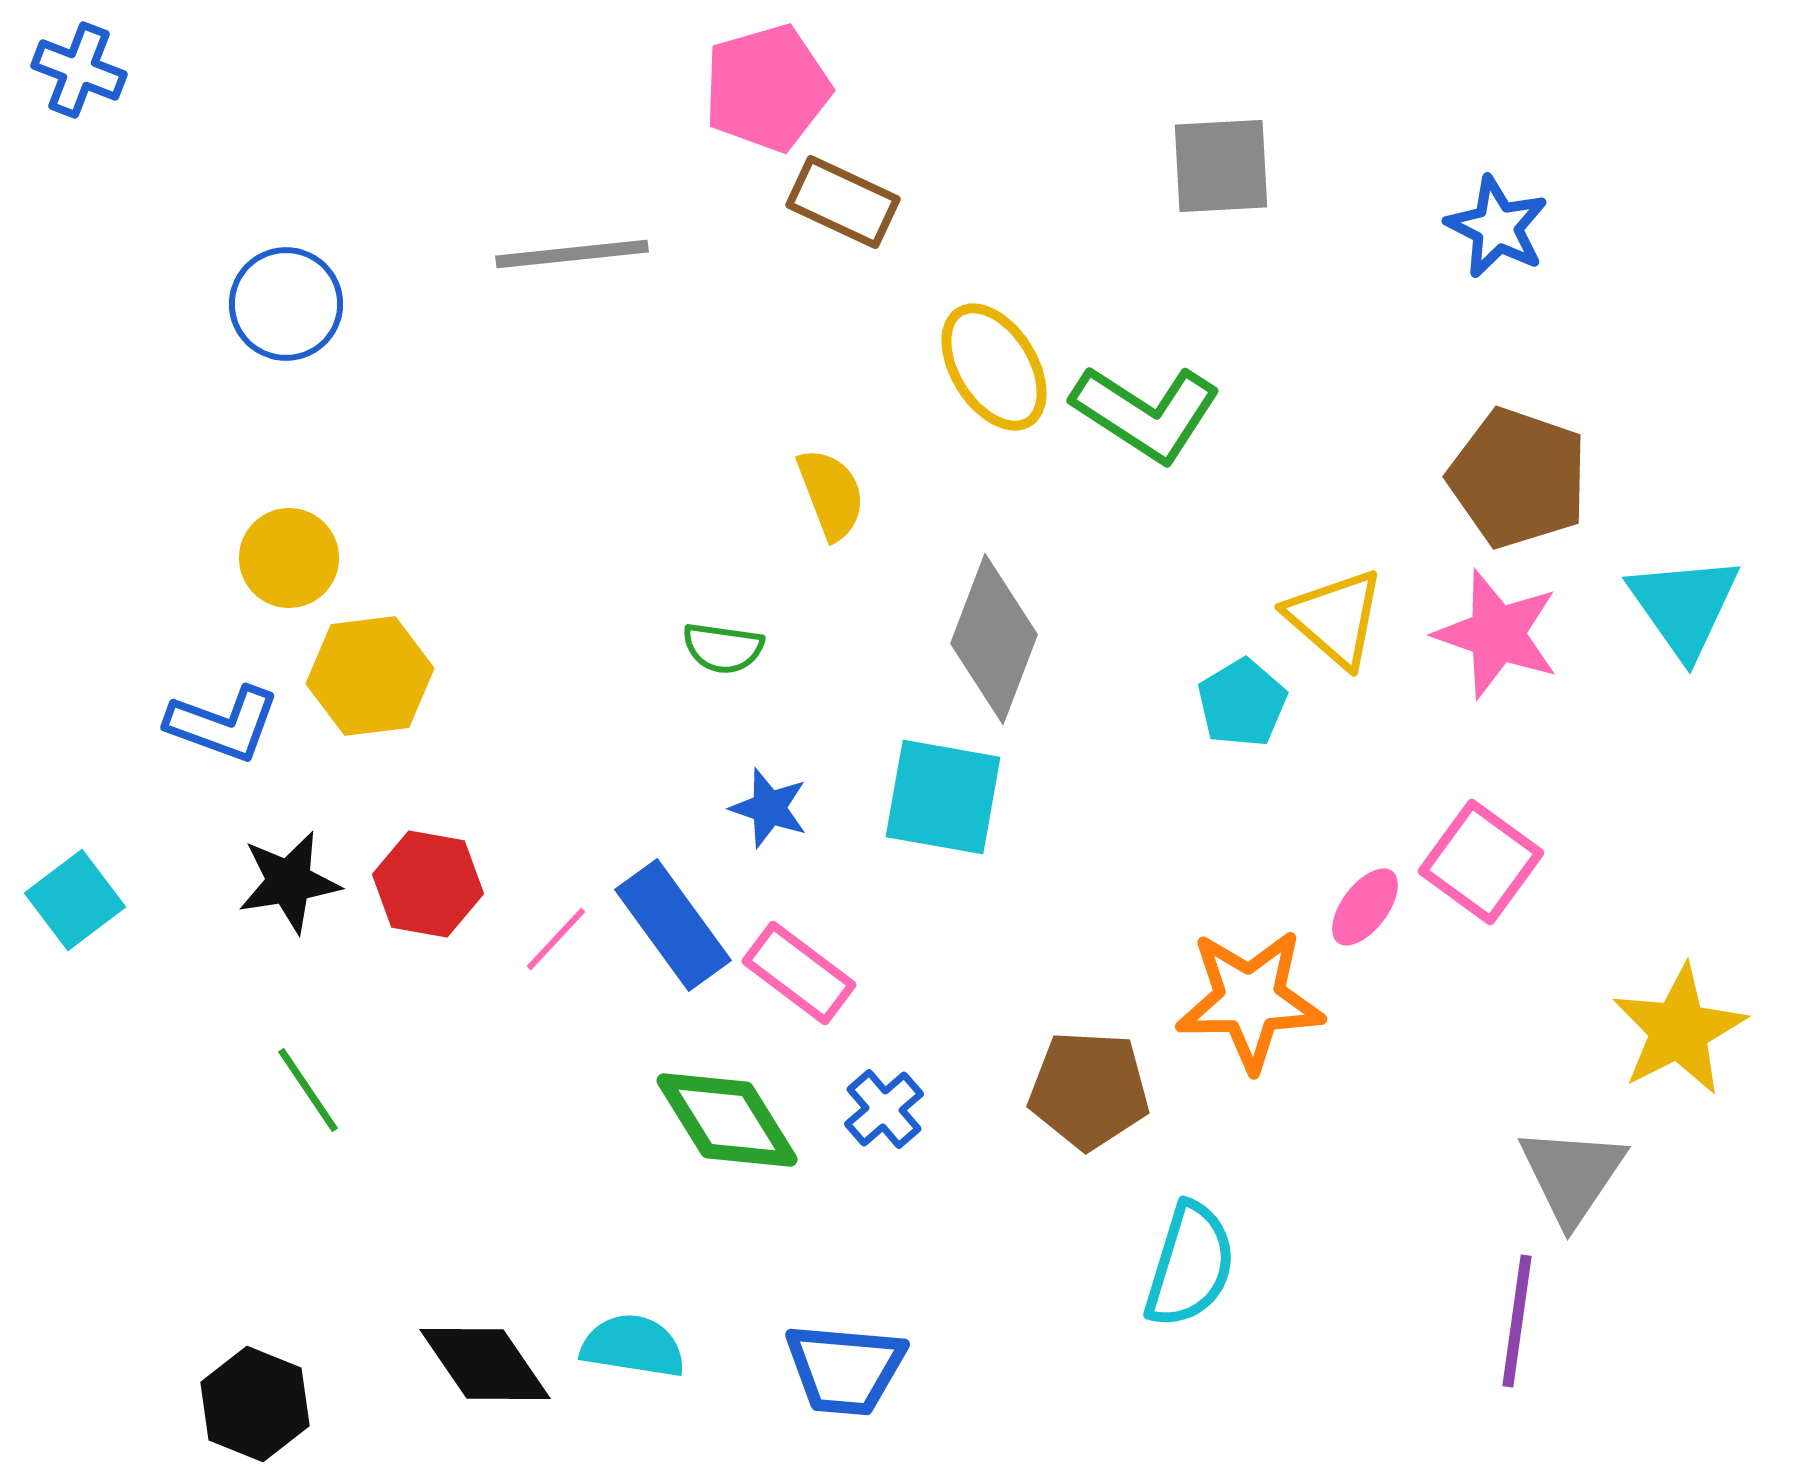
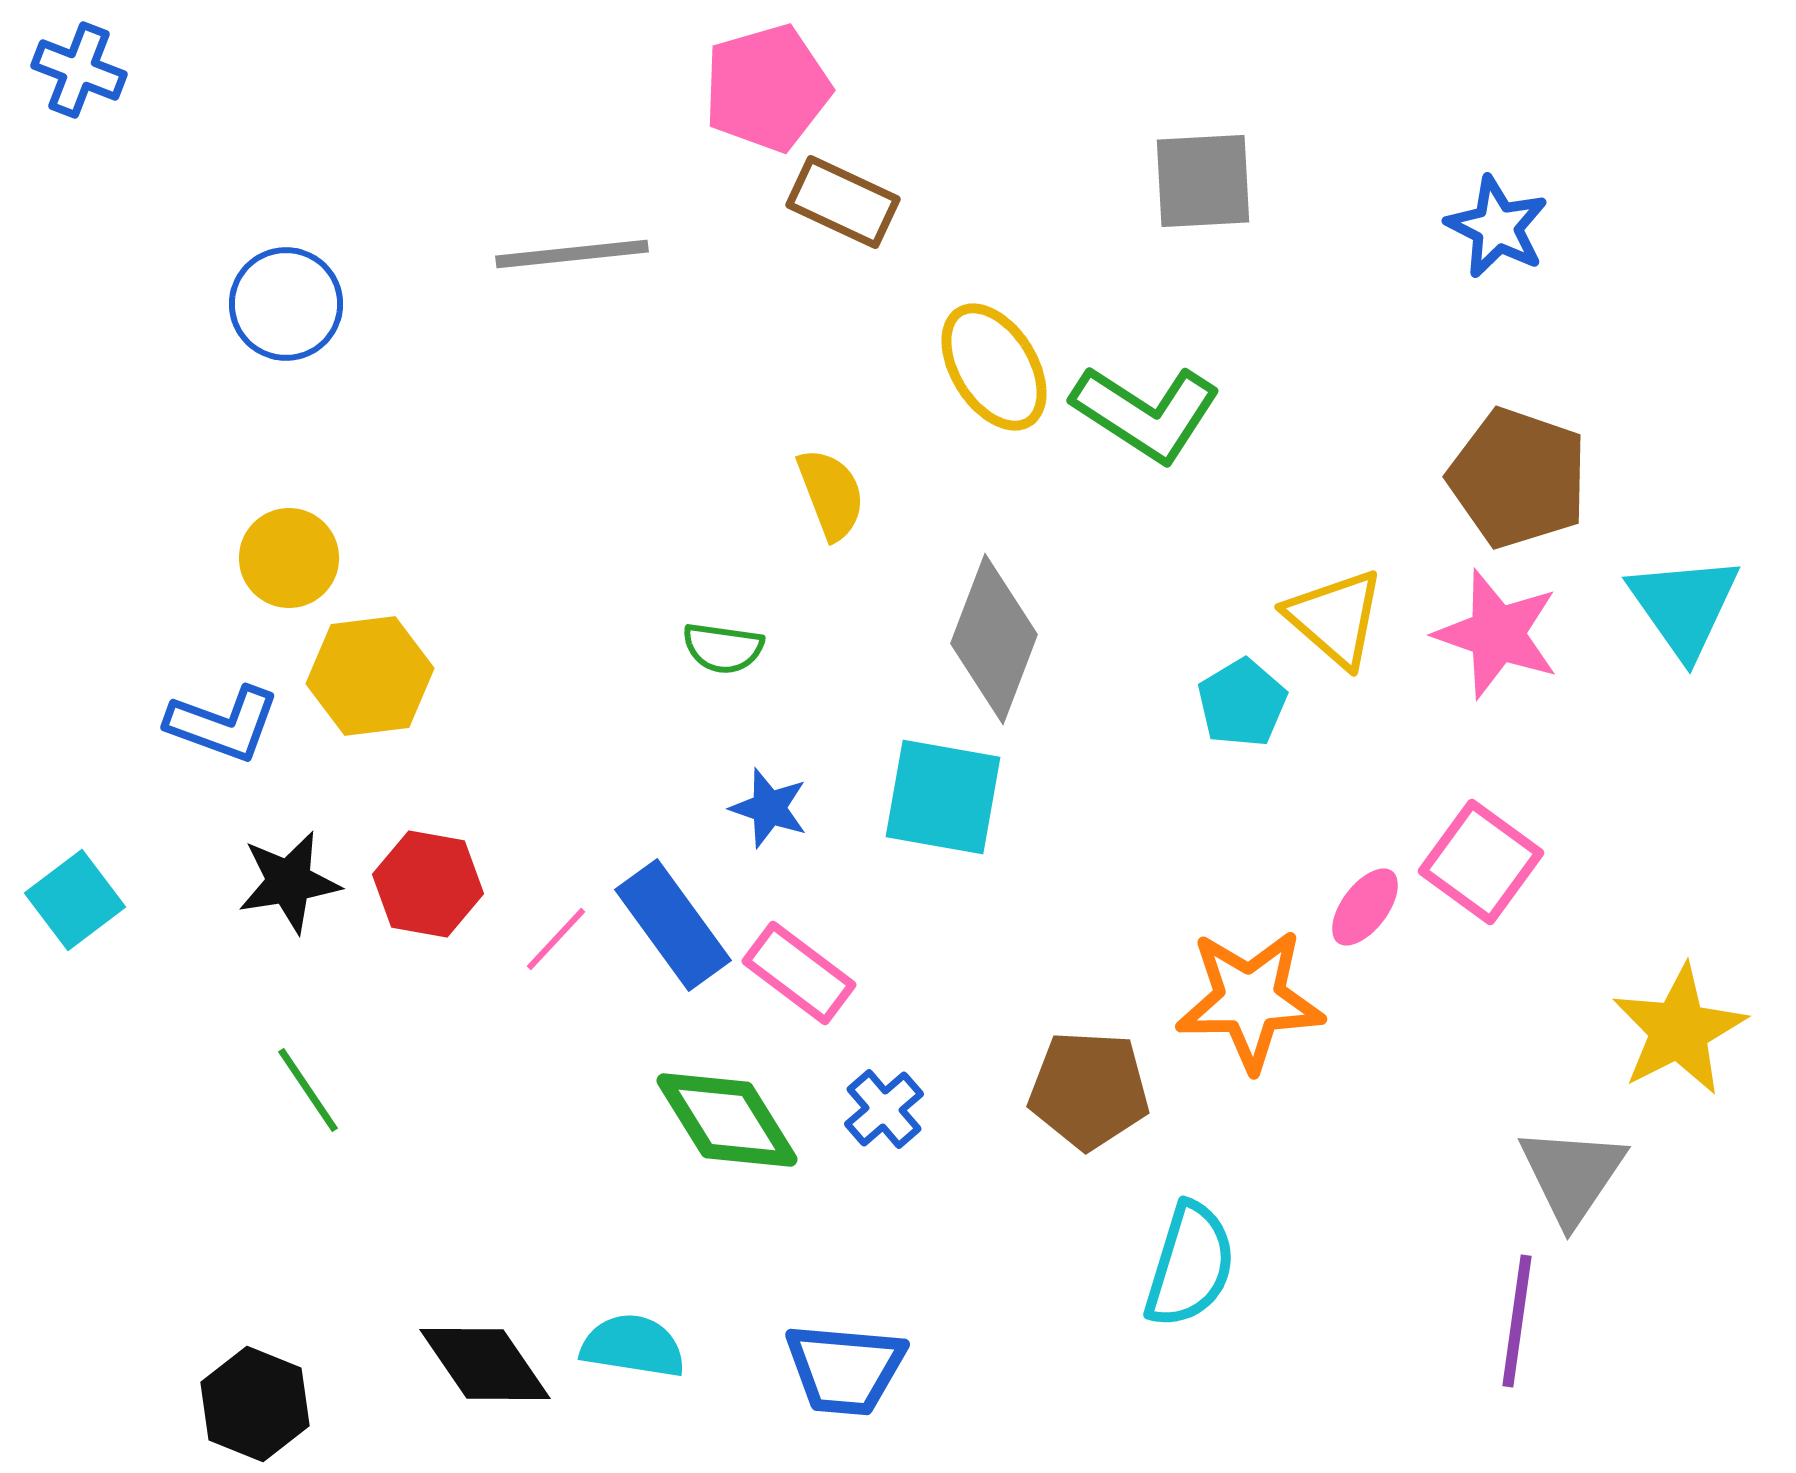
gray square at (1221, 166): moved 18 px left, 15 px down
